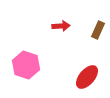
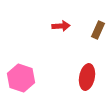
pink hexagon: moved 5 px left, 13 px down
red ellipse: rotated 30 degrees counterclockwise
